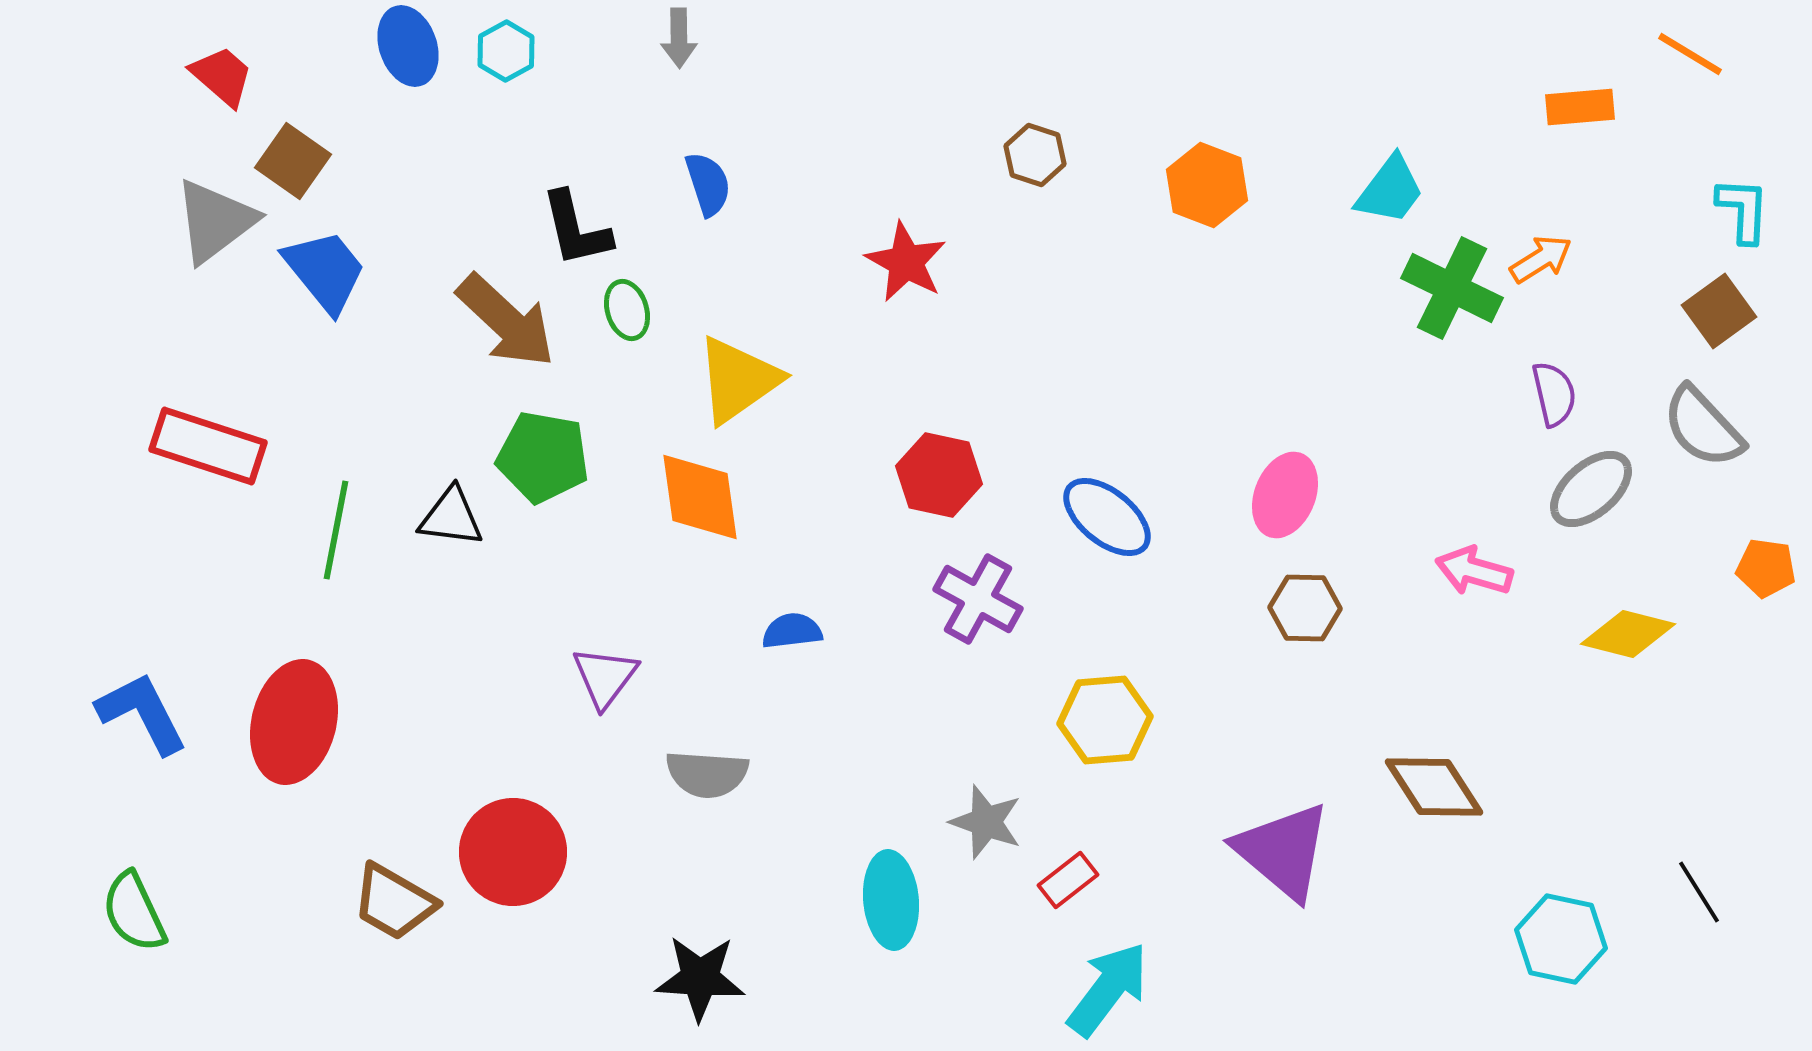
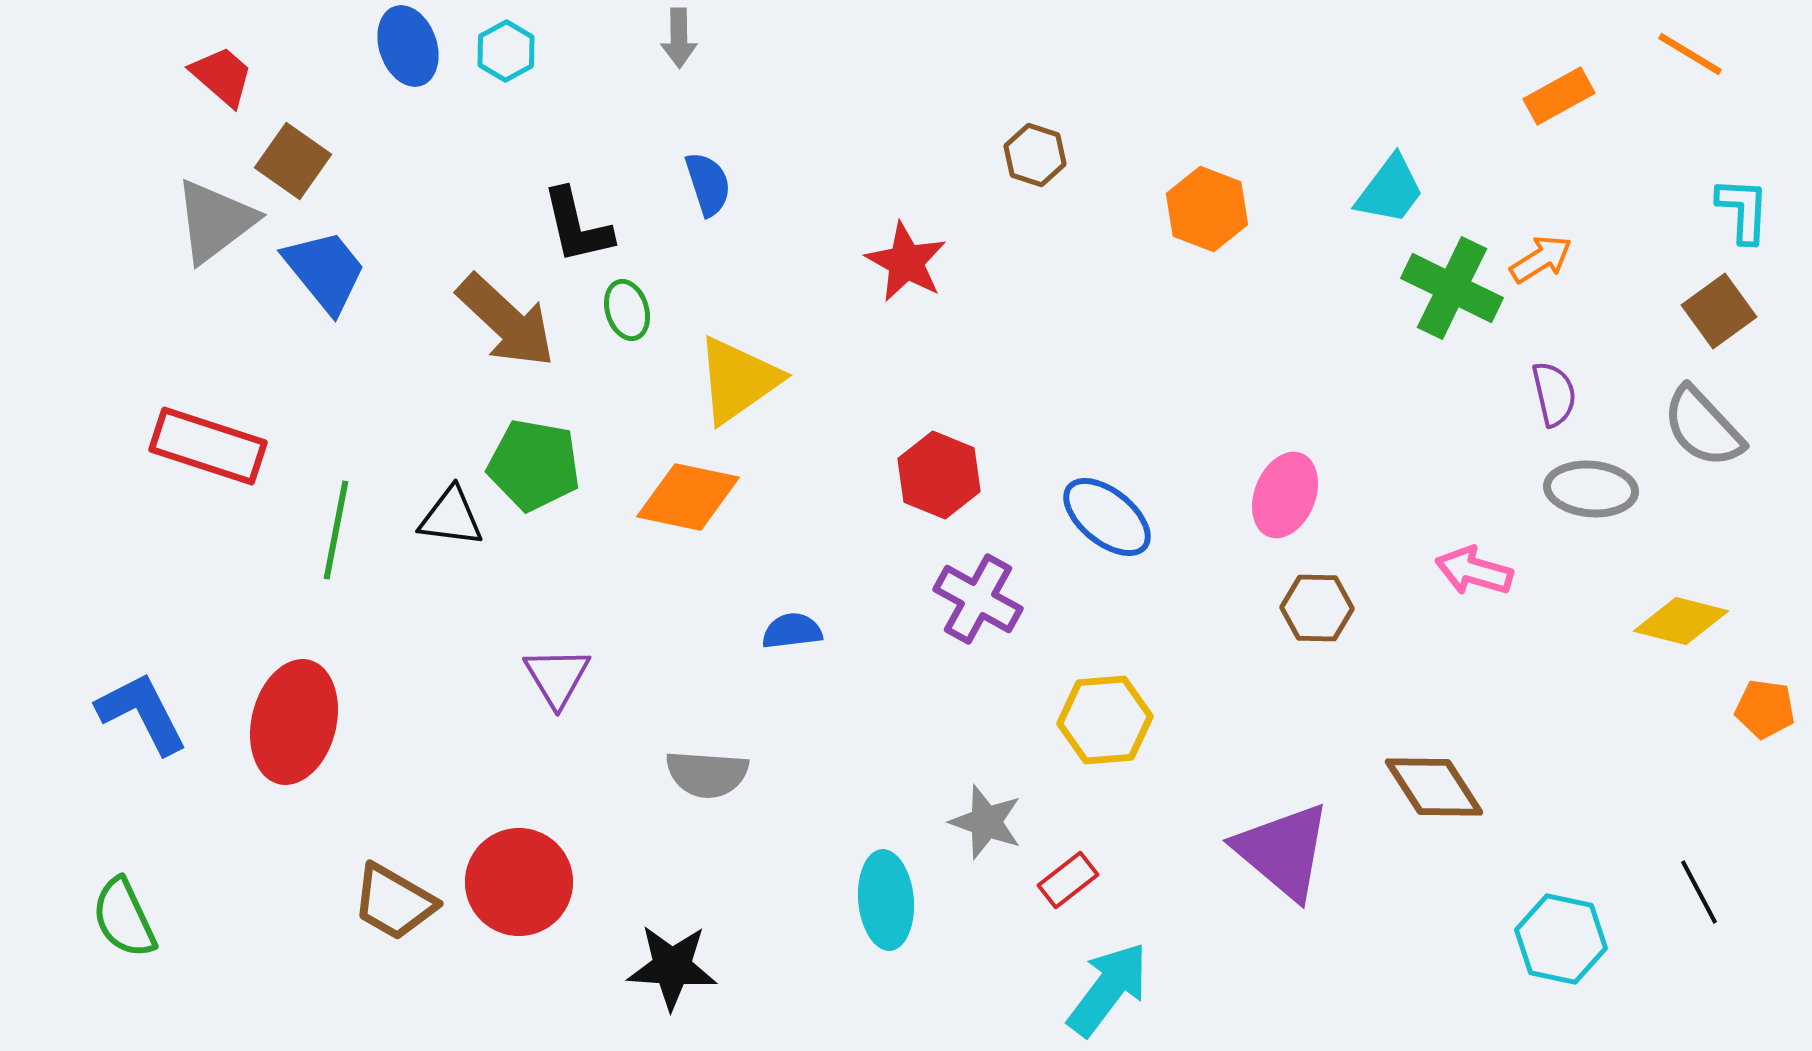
orange rectangle at (1580, 107): moved 21 px left, 11 px up; rotated 24 degrees counterclockwise
orange hexagon at (1207, 185): moved 24 px down
black L-shape at (576, 229): moved 1 px right, 3 px up
green pentagon at (543, 457): moved 9 px left, 8 px down
red hexagon at (939, 475): rotated 10 degrees clockwise
gray ellipse at (1591, 489): rotated 46 degrees clockwise
orange diamond at (700, 497): moved 12 px left; rotated 70 degrees counterclockwise
orange pentagon at (1766, 568): moved 1 px left, 141 px down
brown hexagon at (1305, 608): moved 12 px right
yellow diamond at (1628, 634): moved 53 px right, 13 px up
purple triangle at (605, 677): moved 48 px left; rotated 8 degrees counterclockwise
red circle at (513, 852): moved 6 px right, 30 px down
black line at (1699, 892): rotated 4 degrees clockwise
cyan ellipse at (891, 900): moved 5 px left
green semicircle at (134, 912): moved 10 px left, 6 px down
black star at (700, 978): moved 28 px left, 11 px up
